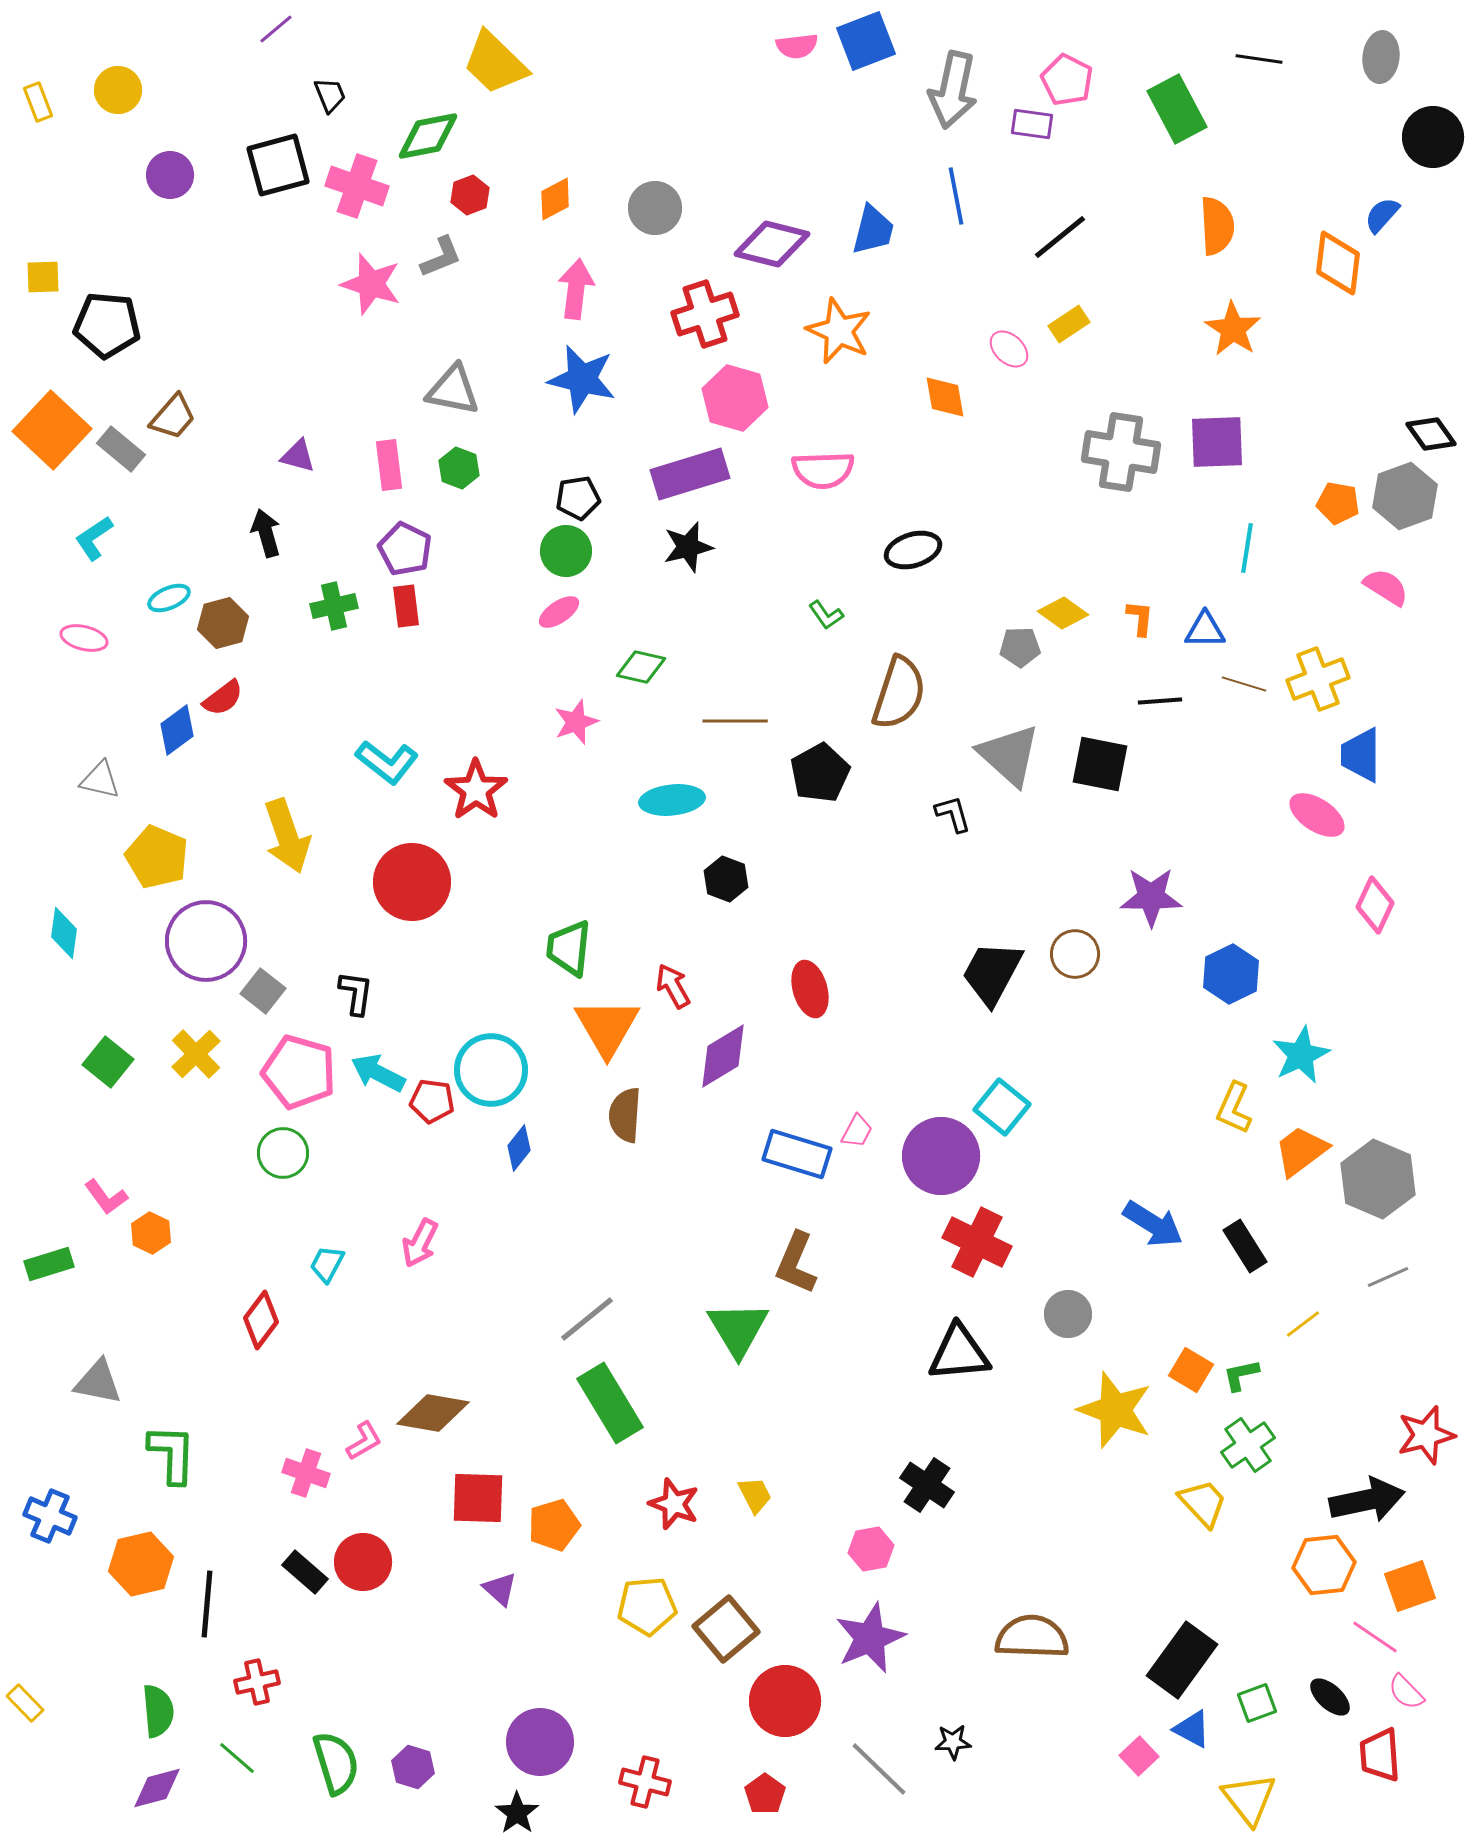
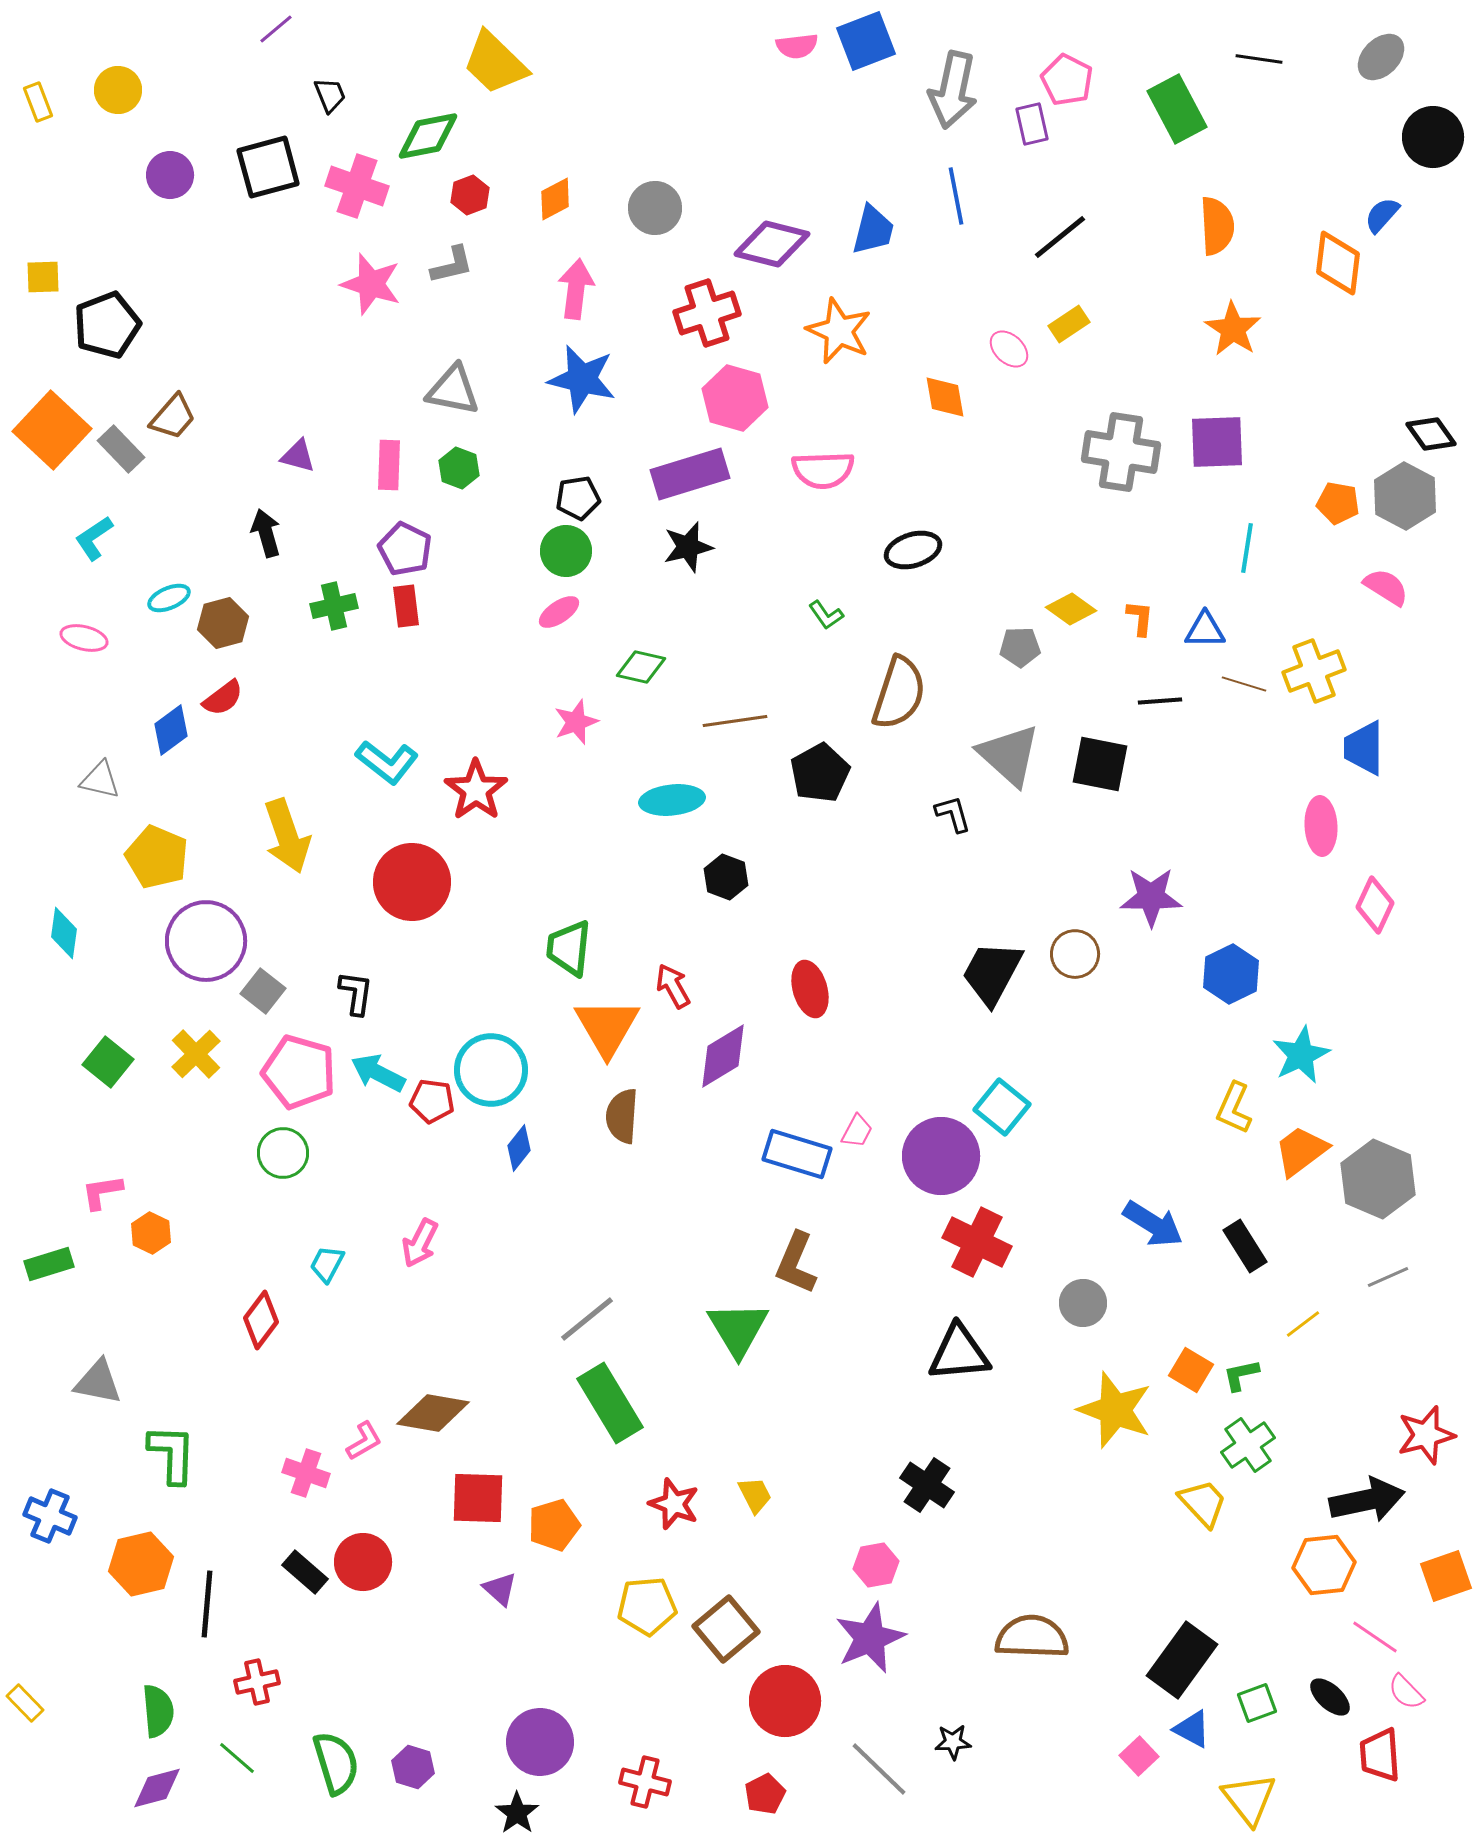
gray ellipse at (1381, 57): rotated 39 degrees clockwise
purple rectangle at (1032, 124): rotated 69 degrees clockwise
black square at (278, 165): moved 10 px left, 2 px down
gray L-shape at (441, 257): moved 11 px right, 8 px down; rotated 9 degrees clockwise
red cross at (705, 314): moved 2 px right, 1 px up
black pentagon at (107, 325): rotated 26 degrees counterclockwise
gray rectangle at (121, 449): rotated 6 degrees clockwise
pink rectangle at (389, 465): rotated 9 degrees clockwise
gray hexagon at (1405, 496): rotated 12 degrees counterclockwise
yellow diamond at (1063, 613): moved 8 px right, 4 px up
yellow cross at (1318, 679): moved 4 px left, 8 px up
brown line at (735, 721): rotated 8 degrees counterclockwise
blue diamond at (177, 730): moved 6 px left
blue trapezoid at (1361, 755): moved 3 px right, 7 px up
pink ellipse at (1317, 815): moved 4 px right, 11 px down; rotated 54 degrees clockwise
black hexagon at (726, 879): moved 2 px up
brown semicircle at (625, 1115): moved 3 px left, 1 px down
pink L-shape at (106, 1197): moved 4 px left, 5 px up; rotated 117 degrees clockwise
gray circle at (1068, 1314): moved 15 px right, 11 px up
pink hexagon at (871, 1549): moved 5 px right, 16 px down
orange square at (1410, 1586): moved 36 px right, 10 px up
red pentagon at (765, 1794): rotated 9 degrees clockwise
